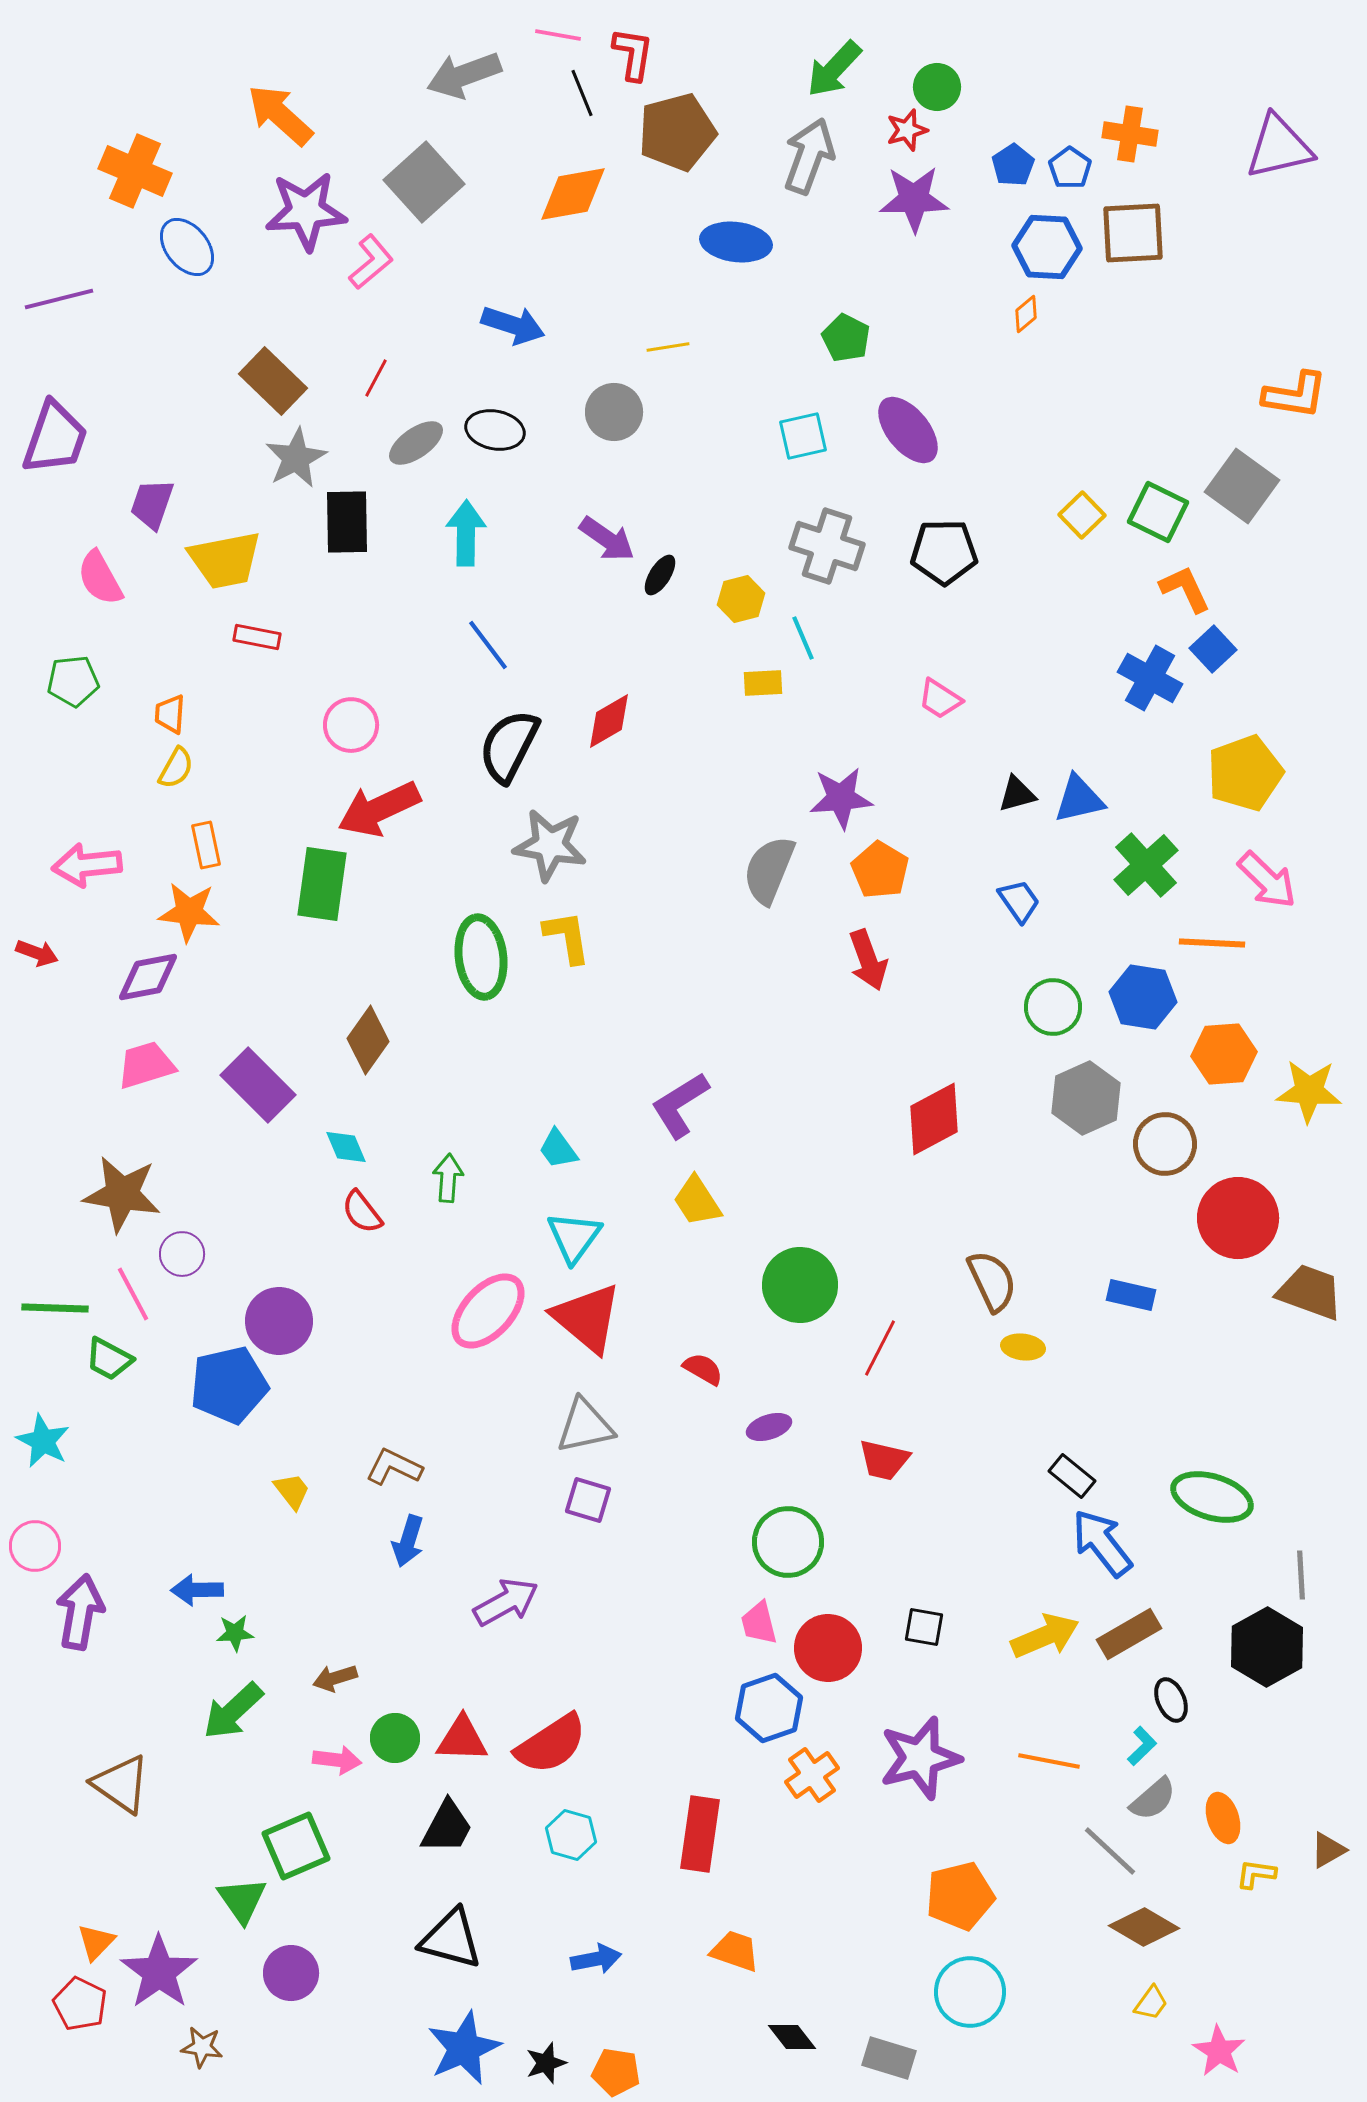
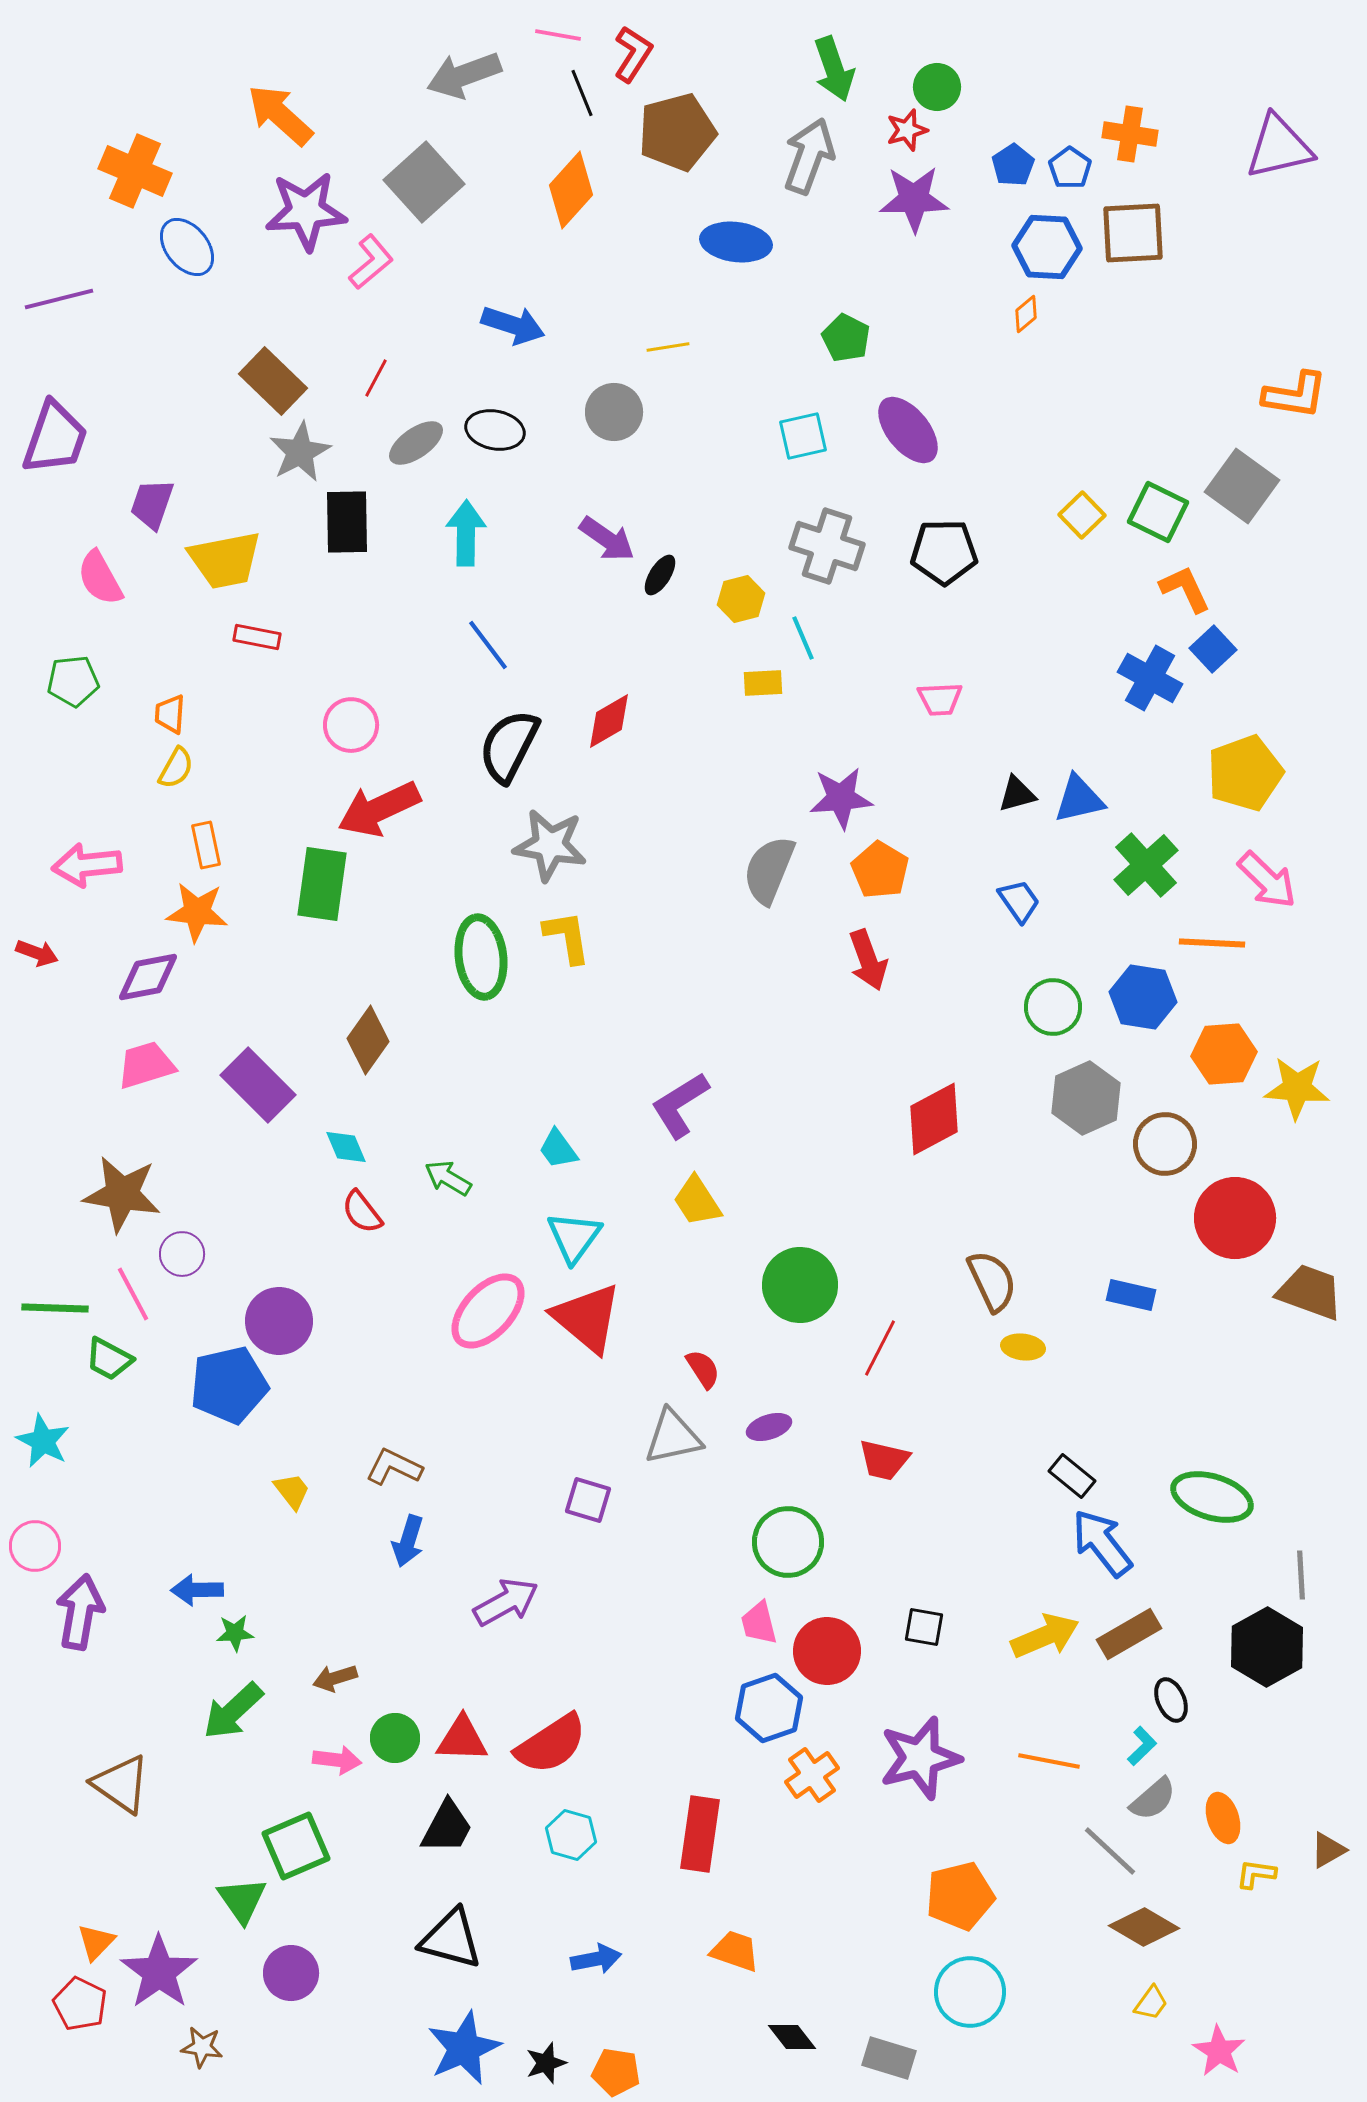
red L-shape at (633, 54): rotated 24 degrees clockwise
green arrow at (834, 69): rotated 62 degrees counterclockwise
orange diamond at (573, 194): moved 2 px left, 4 px up; rotated 38 degrees counterclockwise
gray star at (296, 458): moved 4 px right, 6 px up
pink trapezoid at (940, 699): rotated 36 degrees counterclockwise
orange star at (189, 912): moved 8 px right
yellow star at (1309, 1091): moved 12 px left, 3 px up
green arrow at (448, 1178): rotated 63 degrees counterclockwise
red circle at (1238, 1218): moved 3 px left
red semicircle at (703, 1369): rotated 27 degrees clockwise
gray triangle at (585, 1426): moved 88 px right, 11 px down
red circle at (828, 1648): moved 1 px left, 3 px down
